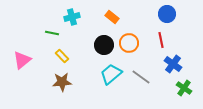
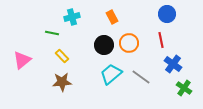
orange rectangle: rotated 24 degrees clockwise
